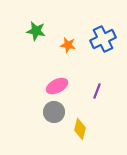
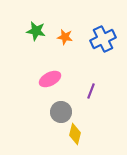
orange star: moved 3 px left, 8 px up
pink ellipse: moved 7 px left, 7 px up
purple line: moved 6 px left
gray circle: moved 7 px right
yellow diamond: moved 5 px left, 5 px down
